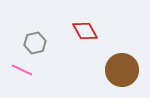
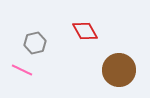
brown circle: moved 3 px left
